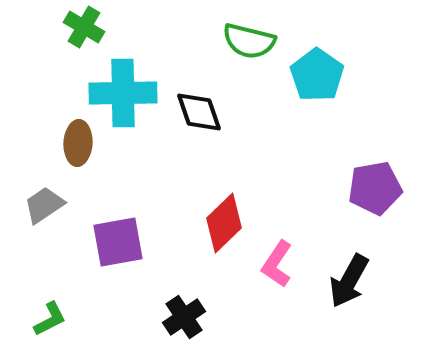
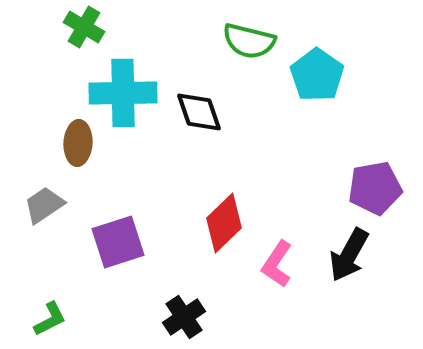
purple square: rotated 8 degrees counterclockwise
black arrow: moved 26 px up
